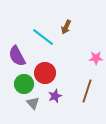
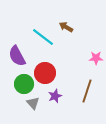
brown arrow: rotated 96 degrees clockwise
